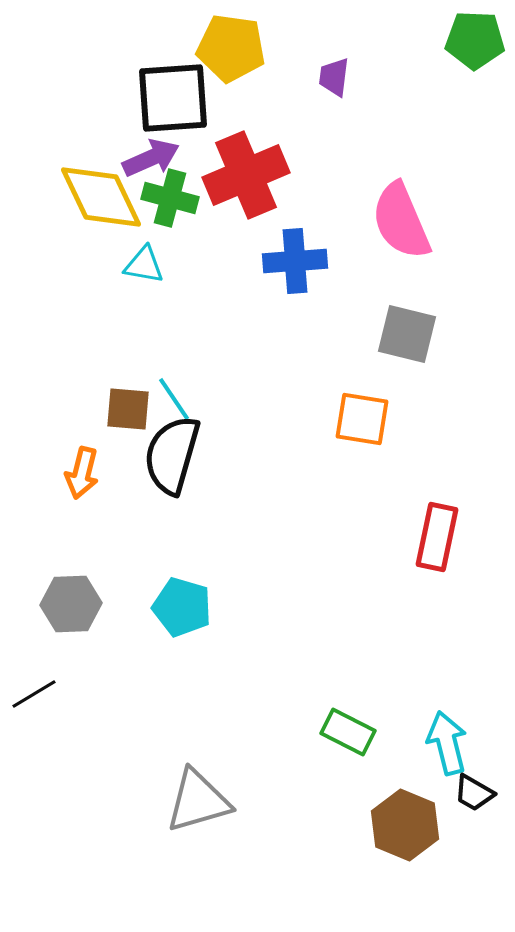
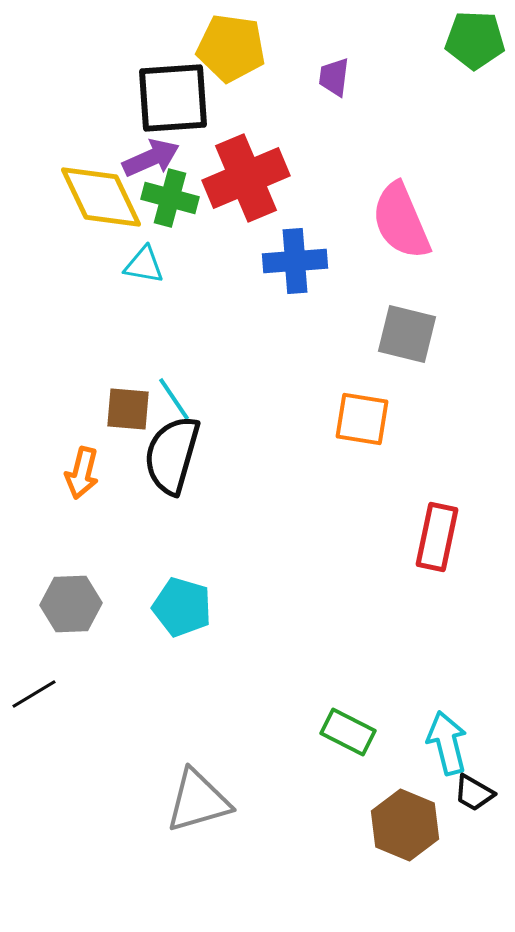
red cross: moved 3 px down
